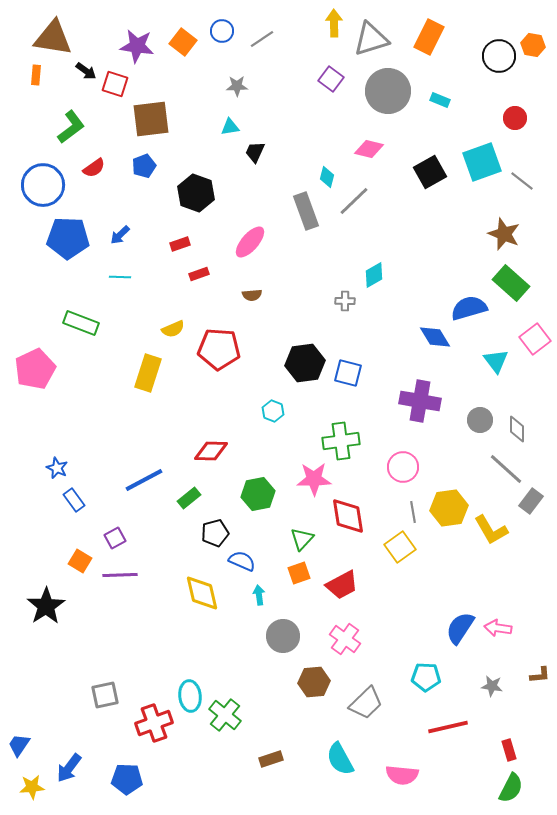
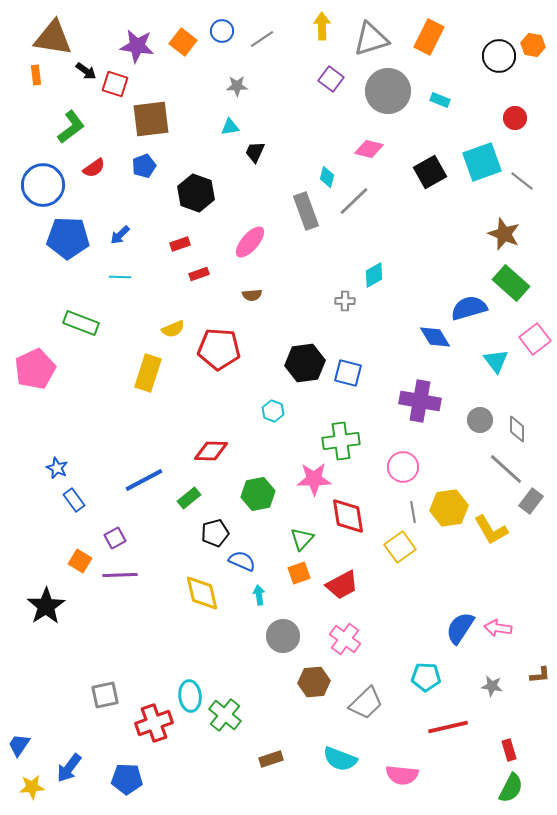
yellow arrow at (334, 23): moved 12 px left, 3 px down
orange rectangle at (36, 75): rotated 12 degrees counterclockwise
cyan semicircle at (340, 759): rotated 40 degrees counterclockwise
